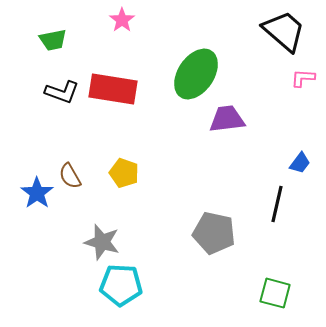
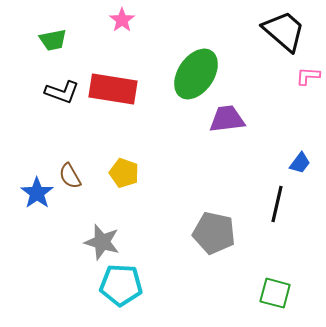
pink L-shape: moved 5 px right, 2 px up
